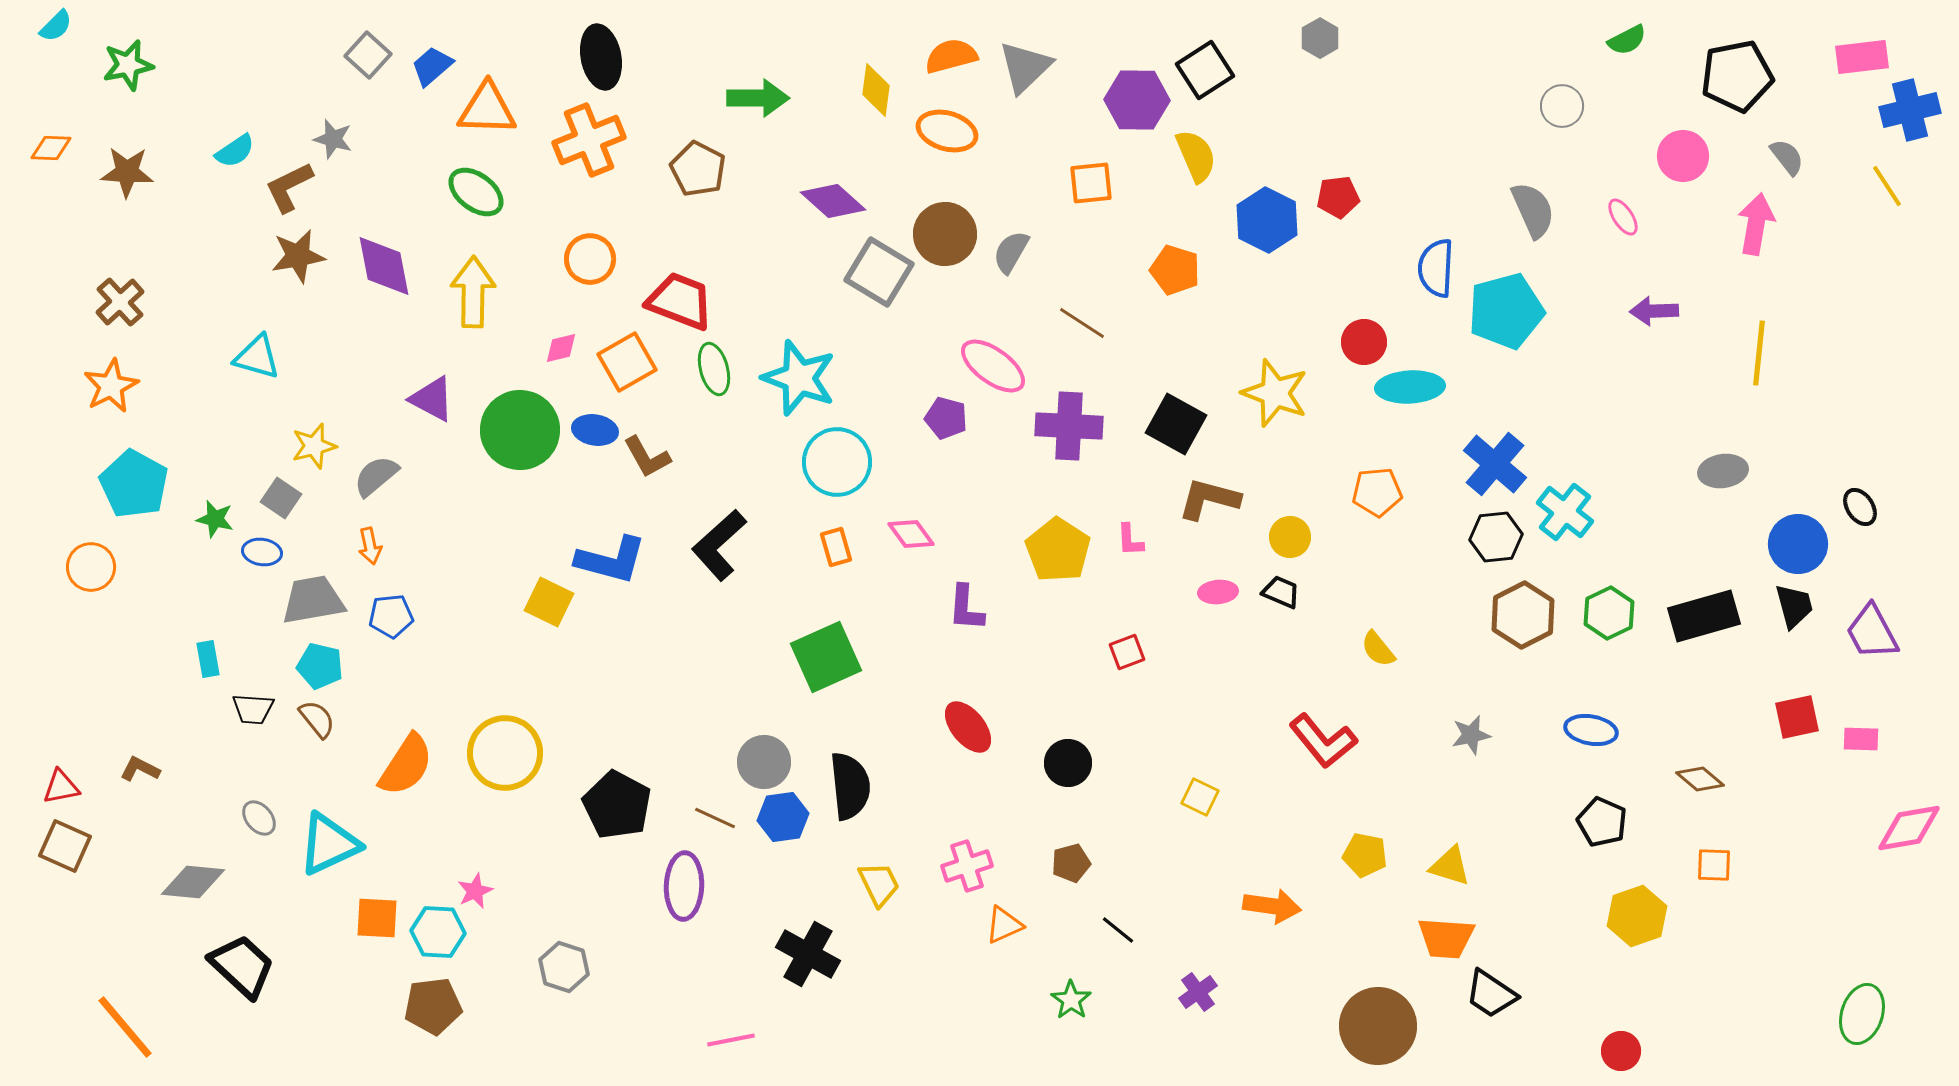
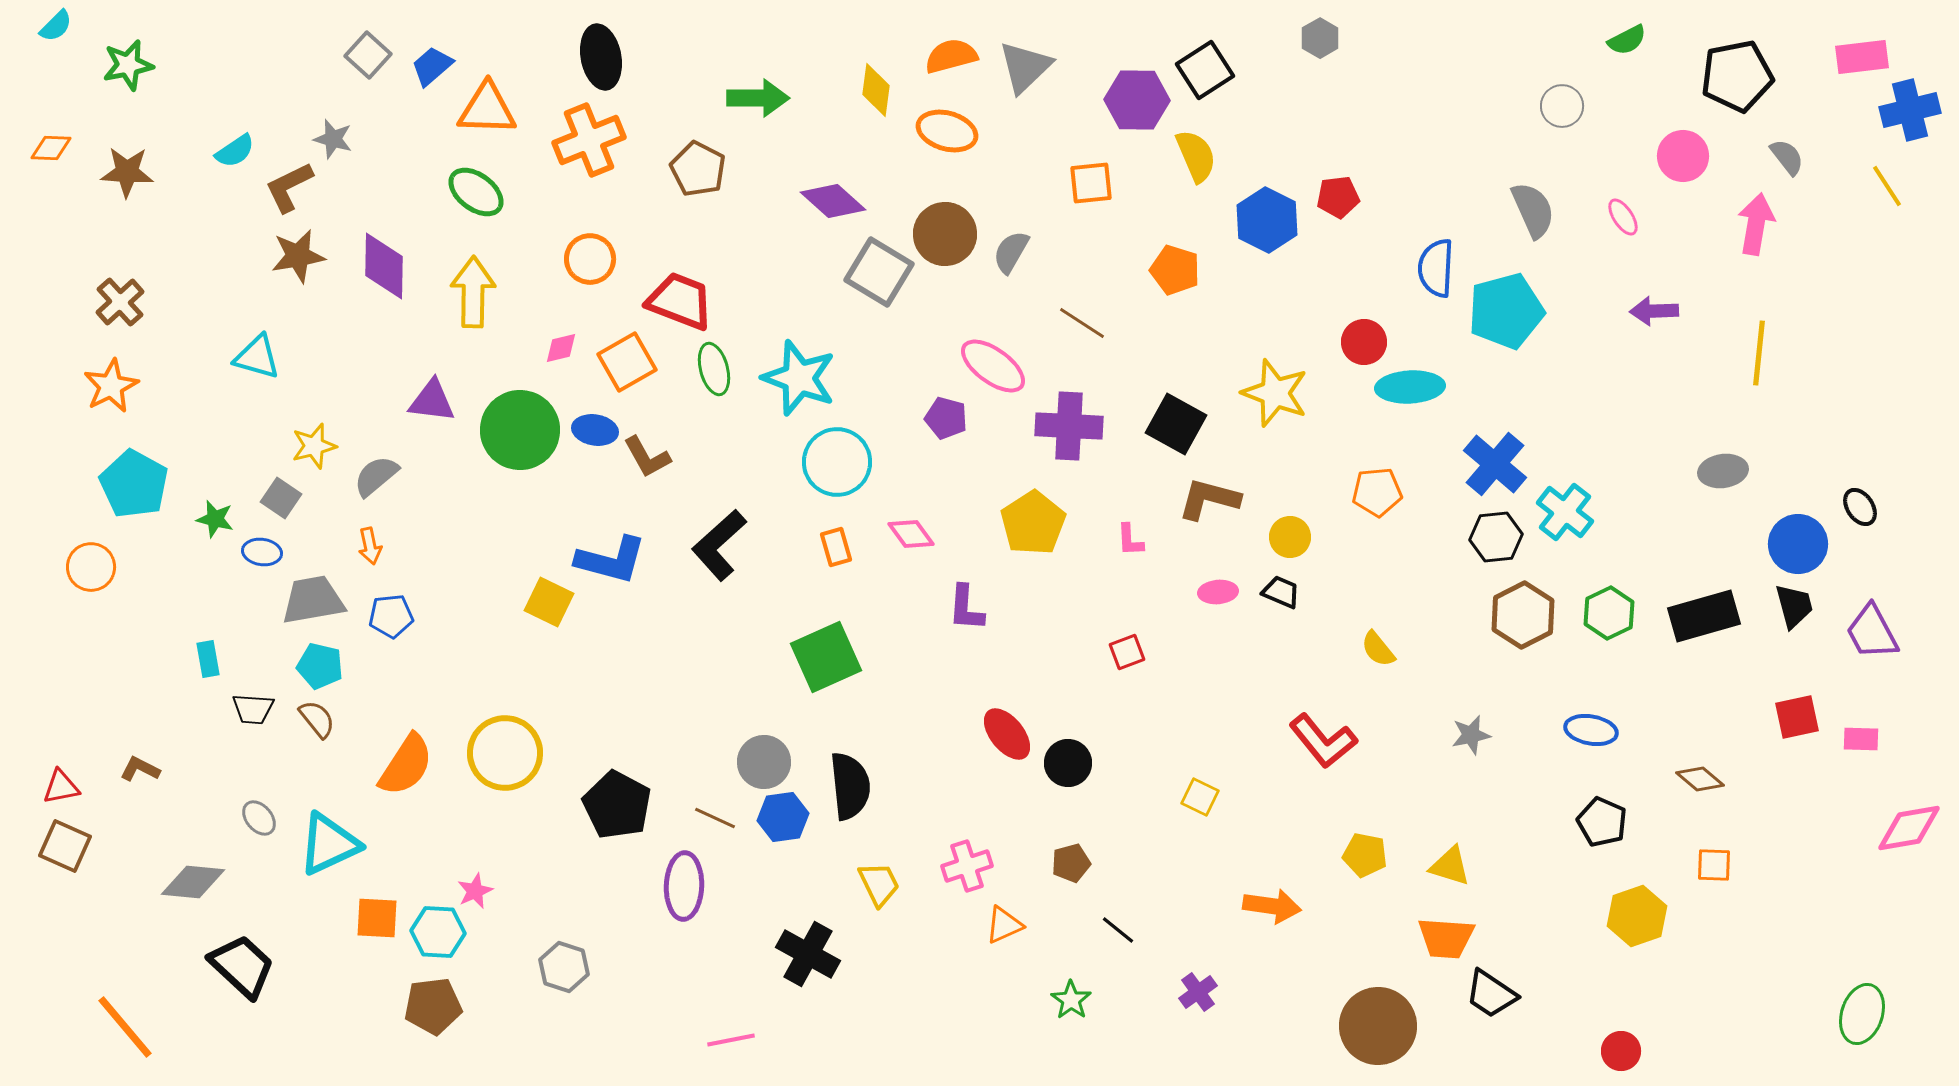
purple diamond at (384, 266): rotated 12 degrees clockwise
purple triangle at (432, 399): moved 2 px down; rotated 21 degrees counterclockwise
yellow pentagon at (1058, 550): moved 25 px left, 27 px up; rotated 6 degrees clockwise
red ellipse at (968, 727): moved 39 px right, 7 px down
